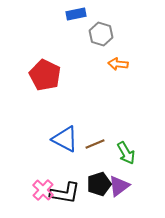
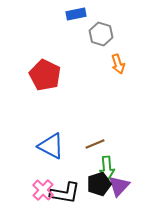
orange arrow: rotated 114 degrees counterclockwise
blue triangle: moved 14 px left, 7 px down
green arrow: moved 19 px left, 15 px down; rotated 25 degrees clockwise
purple triangle: rotated 10 degrees counterclockwise
